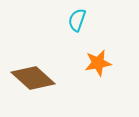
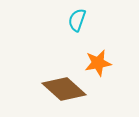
brown diamond: moved 31 px right, 11 px down
